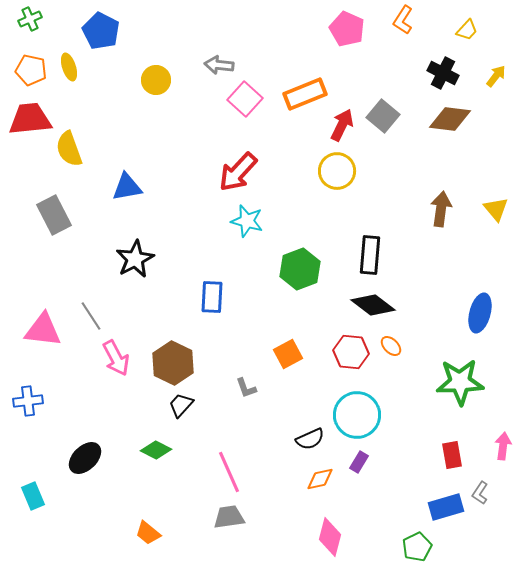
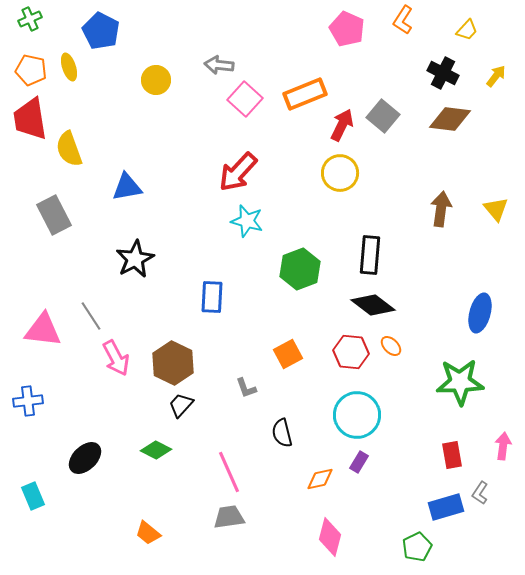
red trapezoid at (30, 119): rotated 93 degrees counterclockwise
yellow circle at (337, 171): moved 3 px right, 2 px down
black semicircle at (310, 439): moved 28 px left, 6 px up; rotated 100 degrees clockwise
